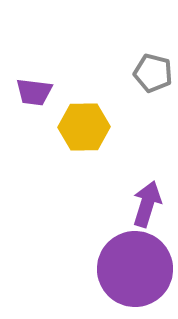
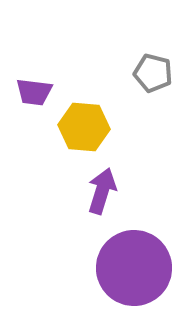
yellow hexagon: rotated 6 degrees clockwise
purple arrow: moved 45 px left, 13 px up
purple circle: moved 1 px left, 1 px up
